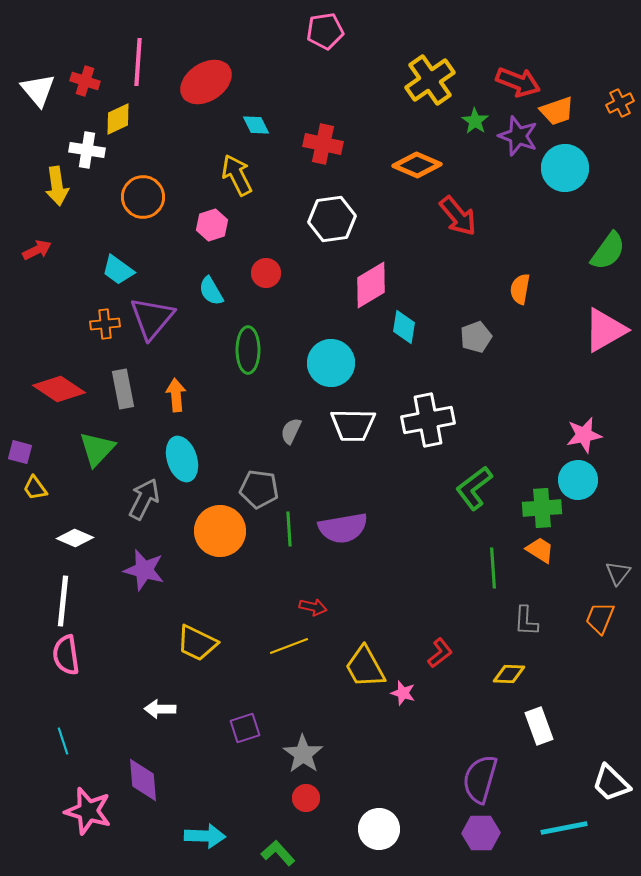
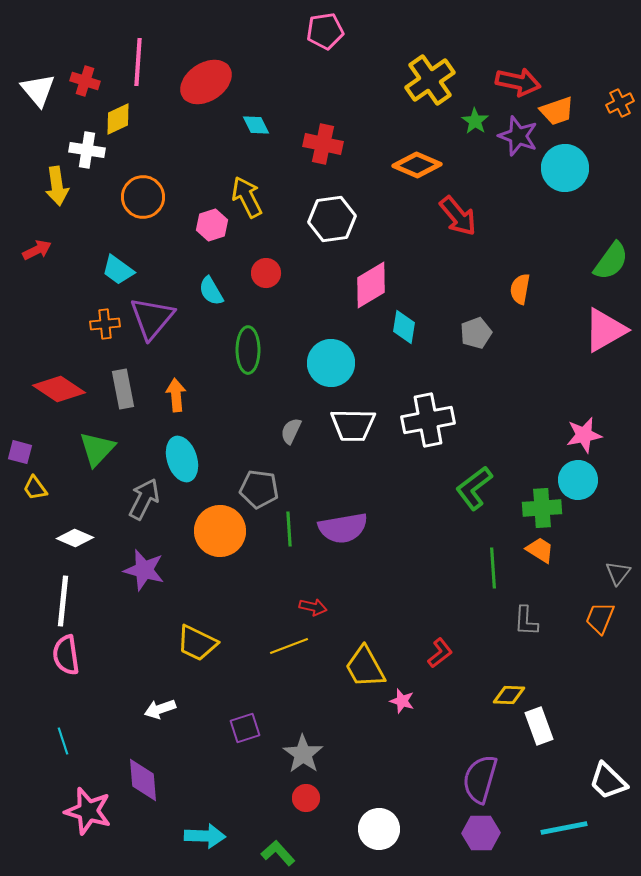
red arrow at (518, 82): rotated 9 degrees counterclockwise
yellow arrow at (237, 175): moved 10 px right, 22 px down
green semicircle at (608, 251): moved 3 px right, 10 px down
gray pentagon at (476, 337): moved 4 px up
yellow diamond at (509, 674): moved 21 px down
pink star at (403, 693): moved 1 px left, 8 px down
white arrow at (160, 709): rotated 20 degrees counterclockwise
white trapezoid at (611, 783): moved 3 px left, 2 px up
